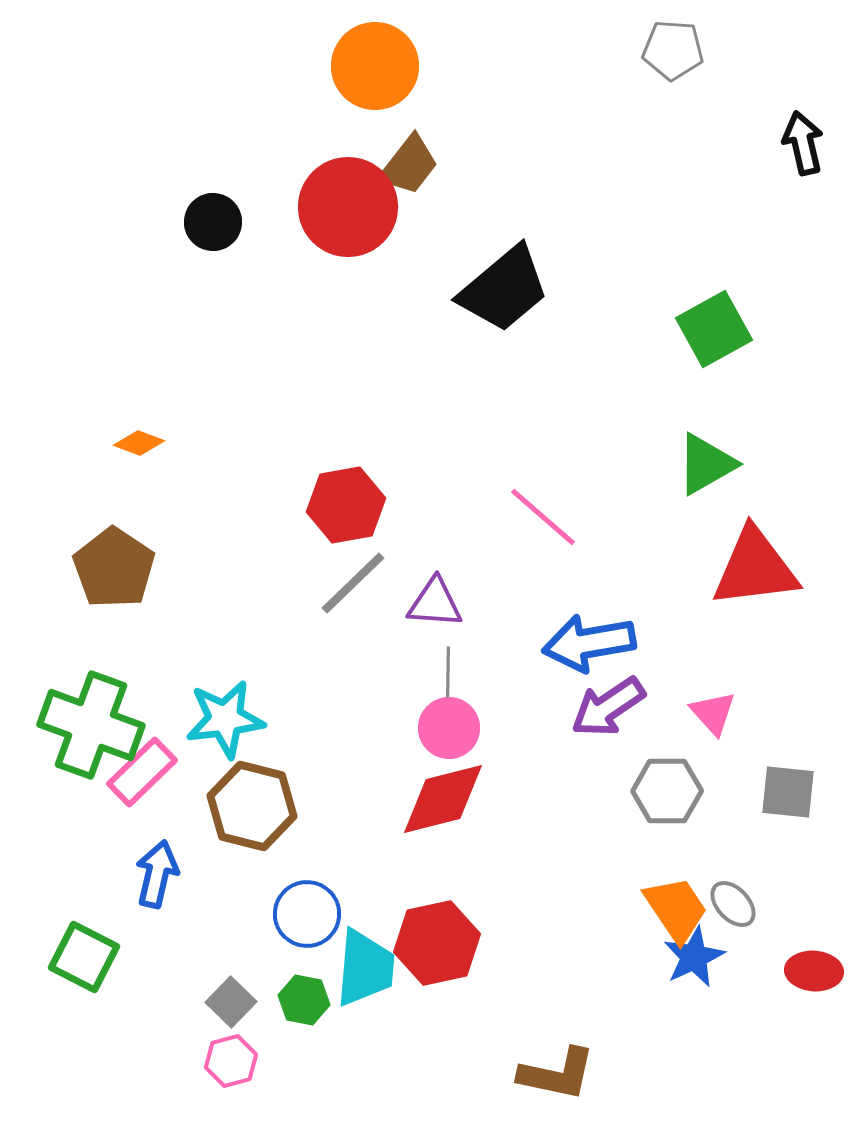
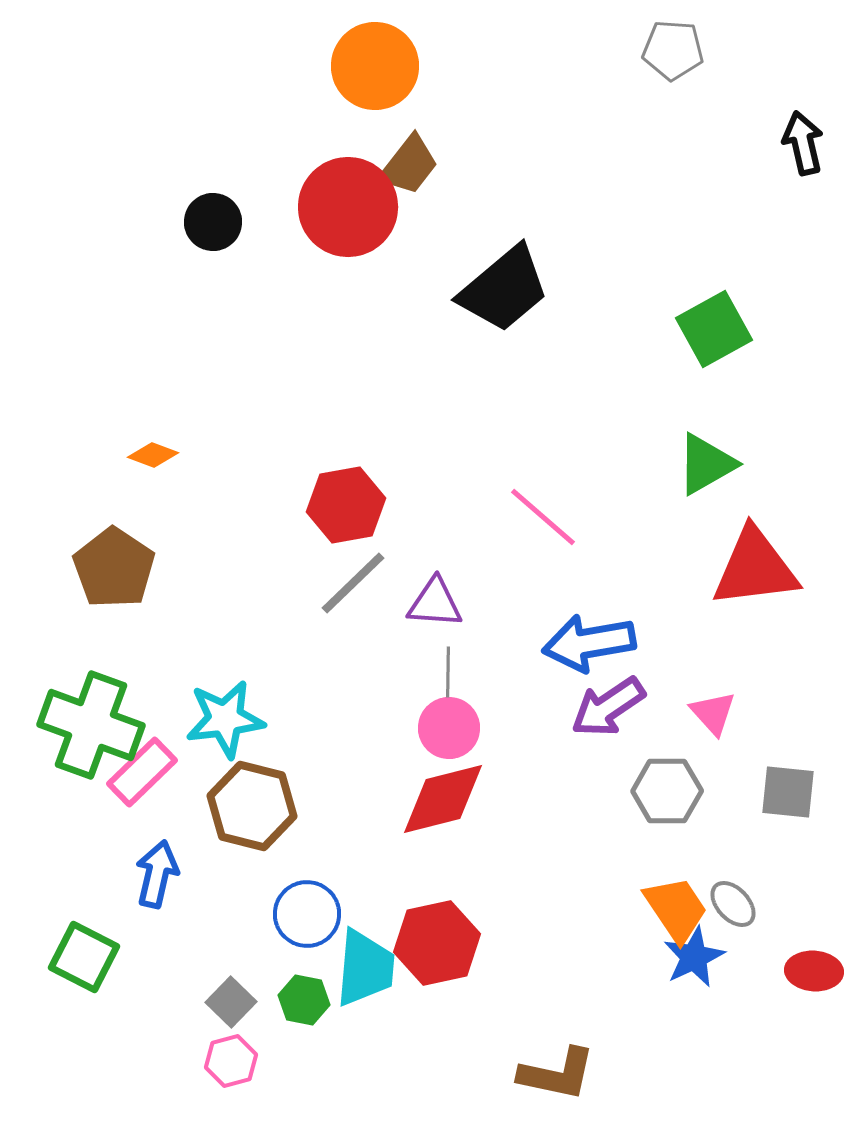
orange diamond at (139, 443): moved 14 px right, 12 px down
